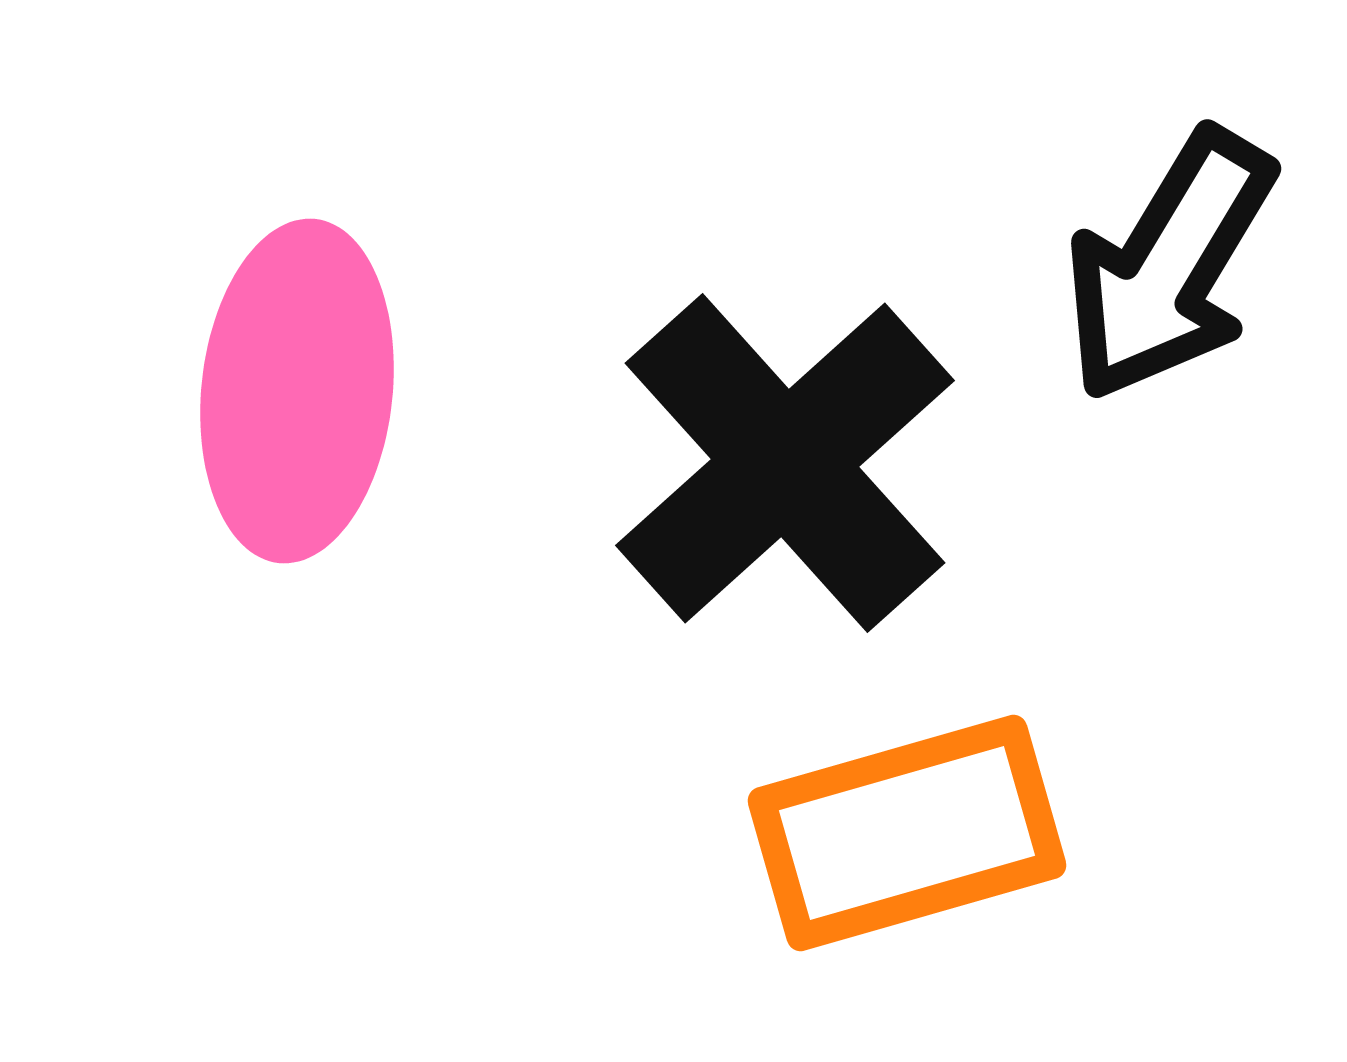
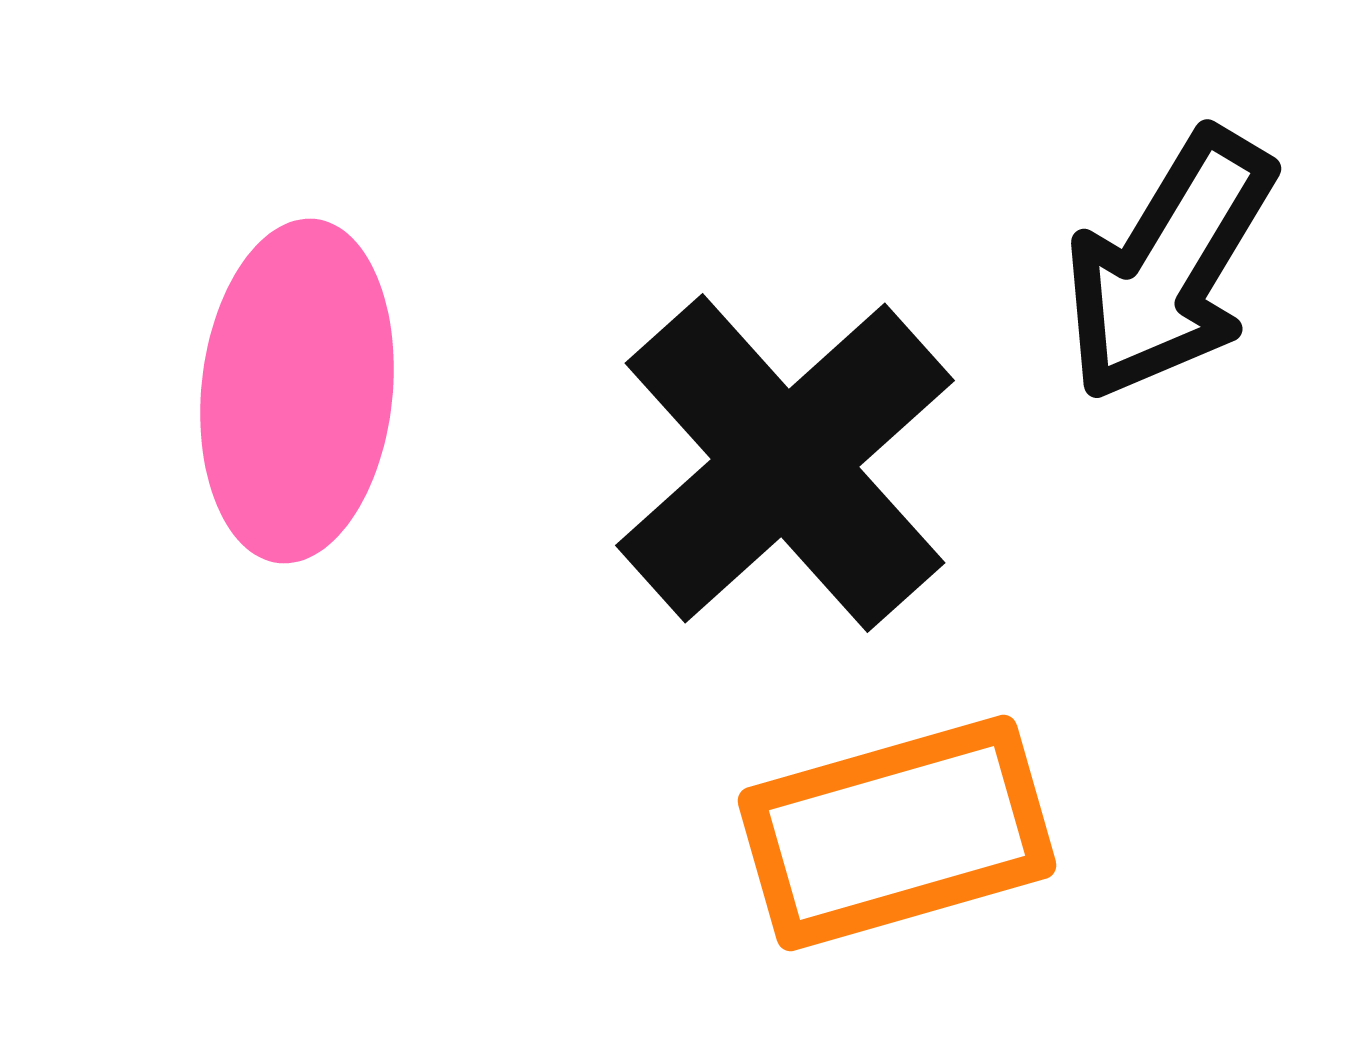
orange rectangle: moved 10 px left
